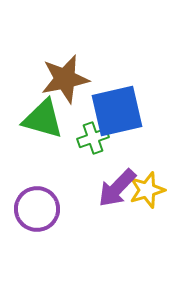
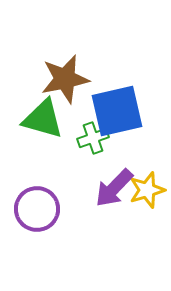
purple arrow: moved 3 px left
